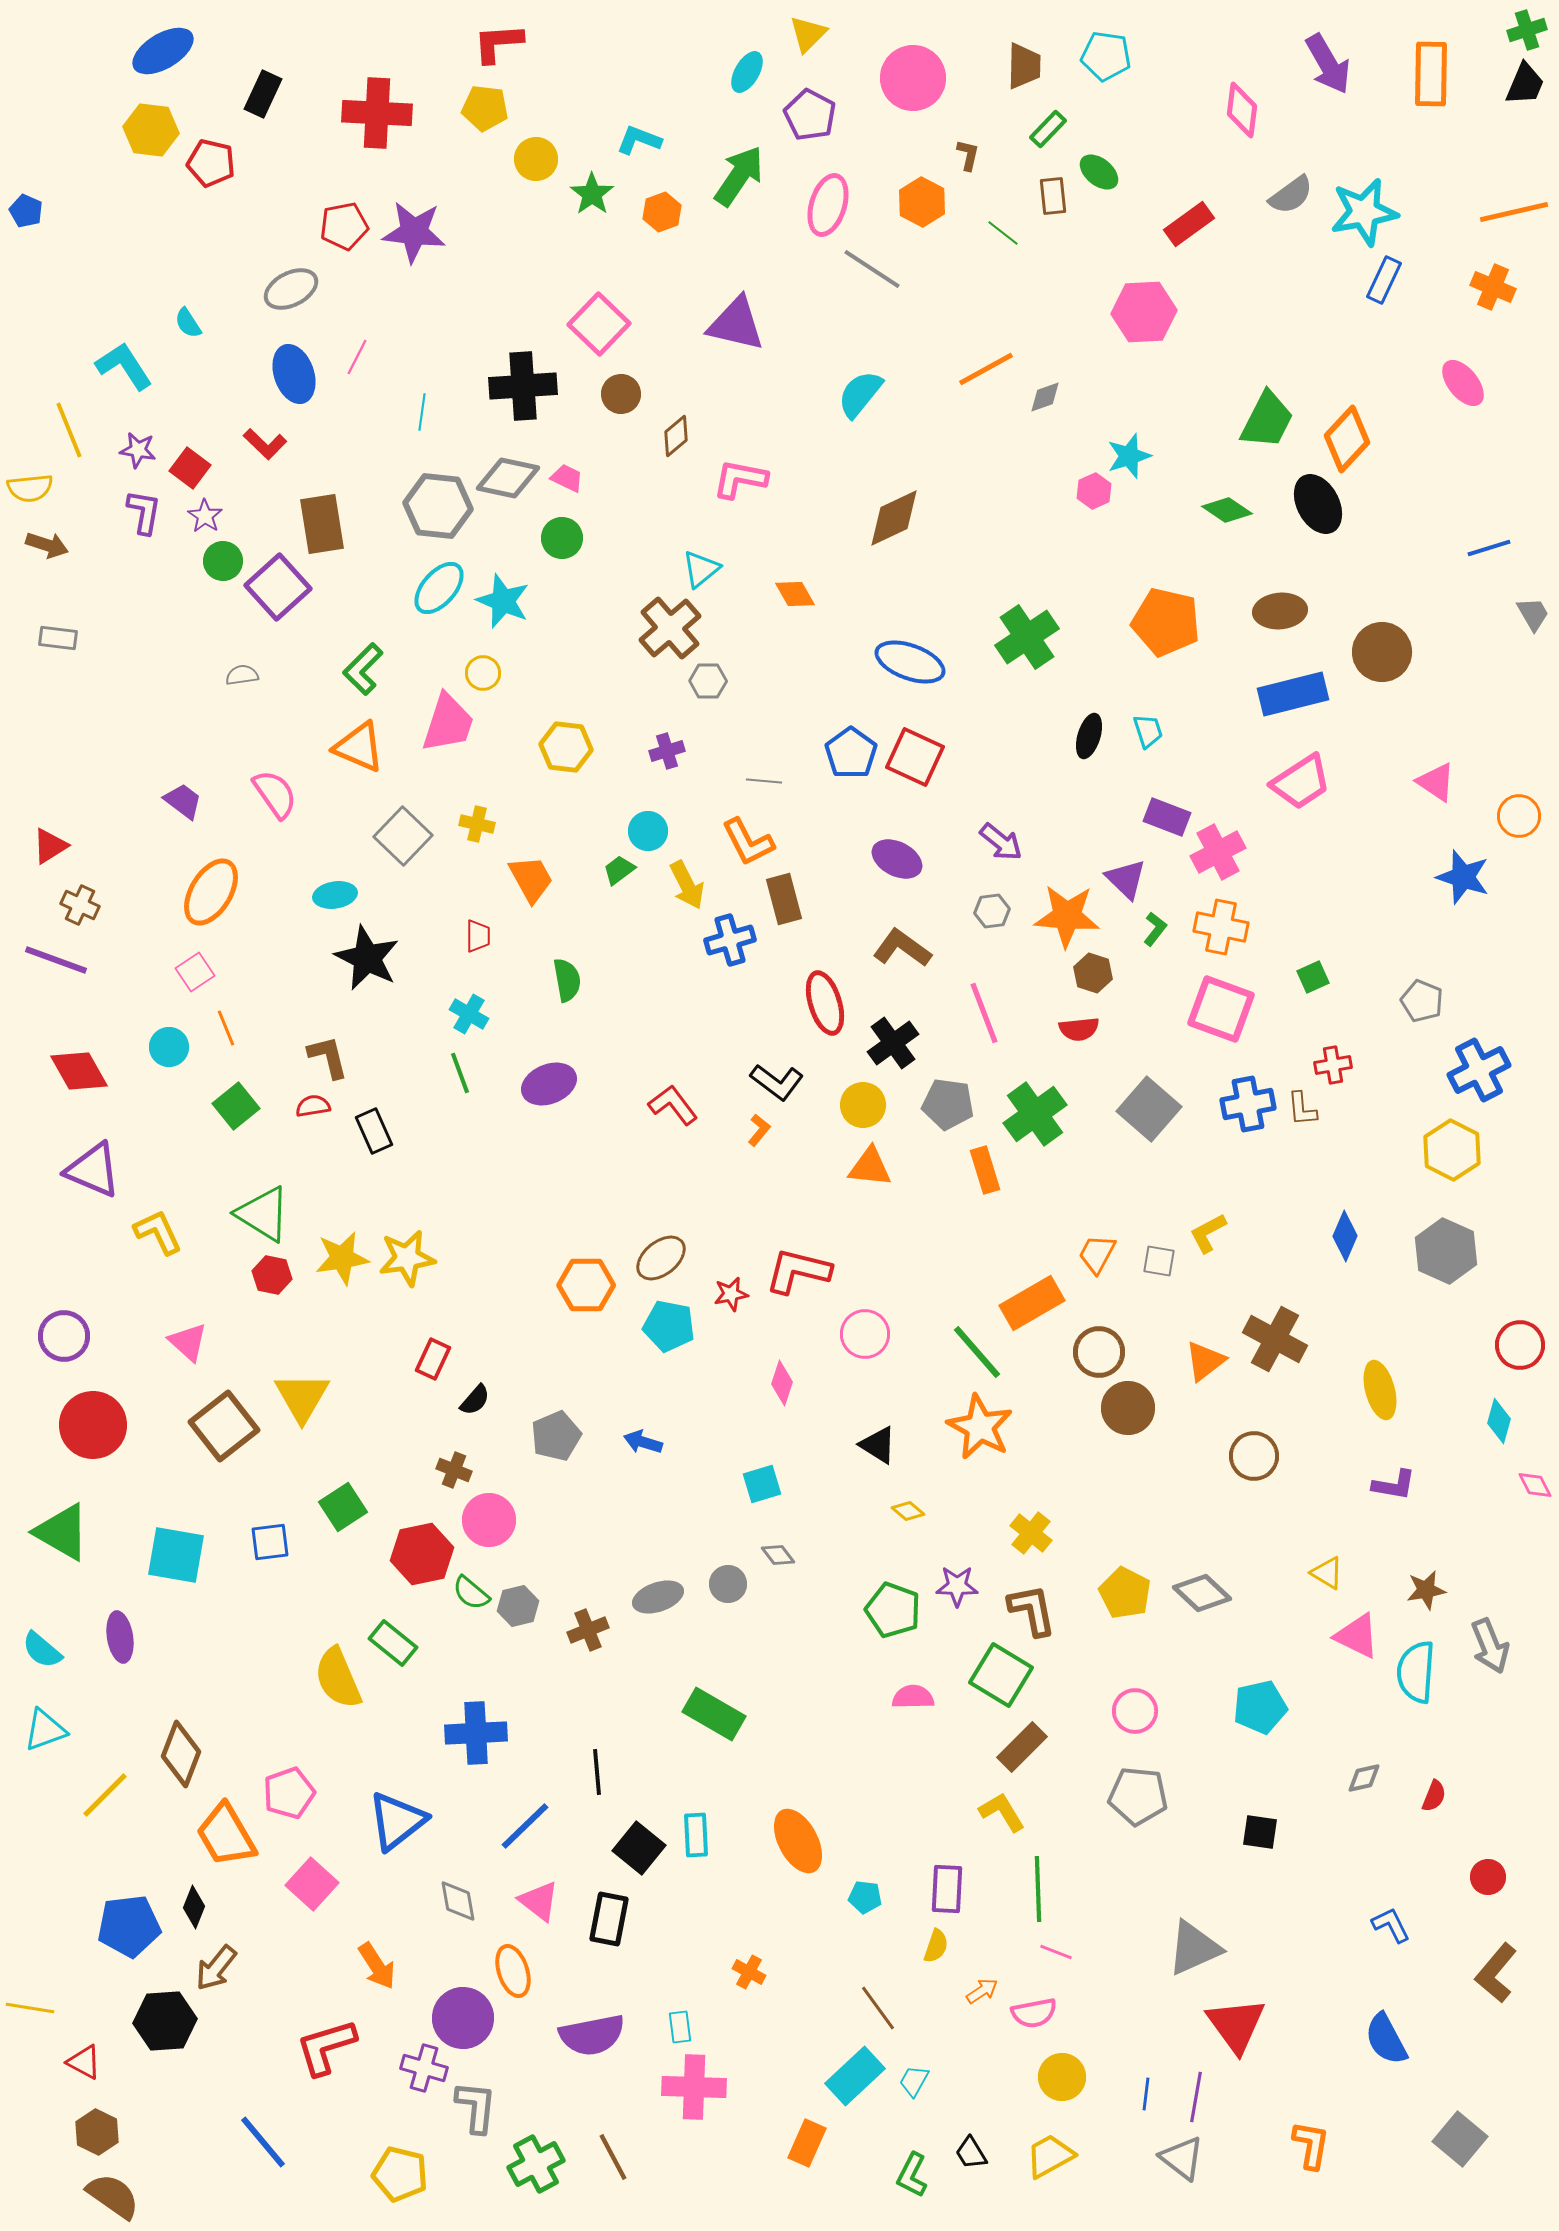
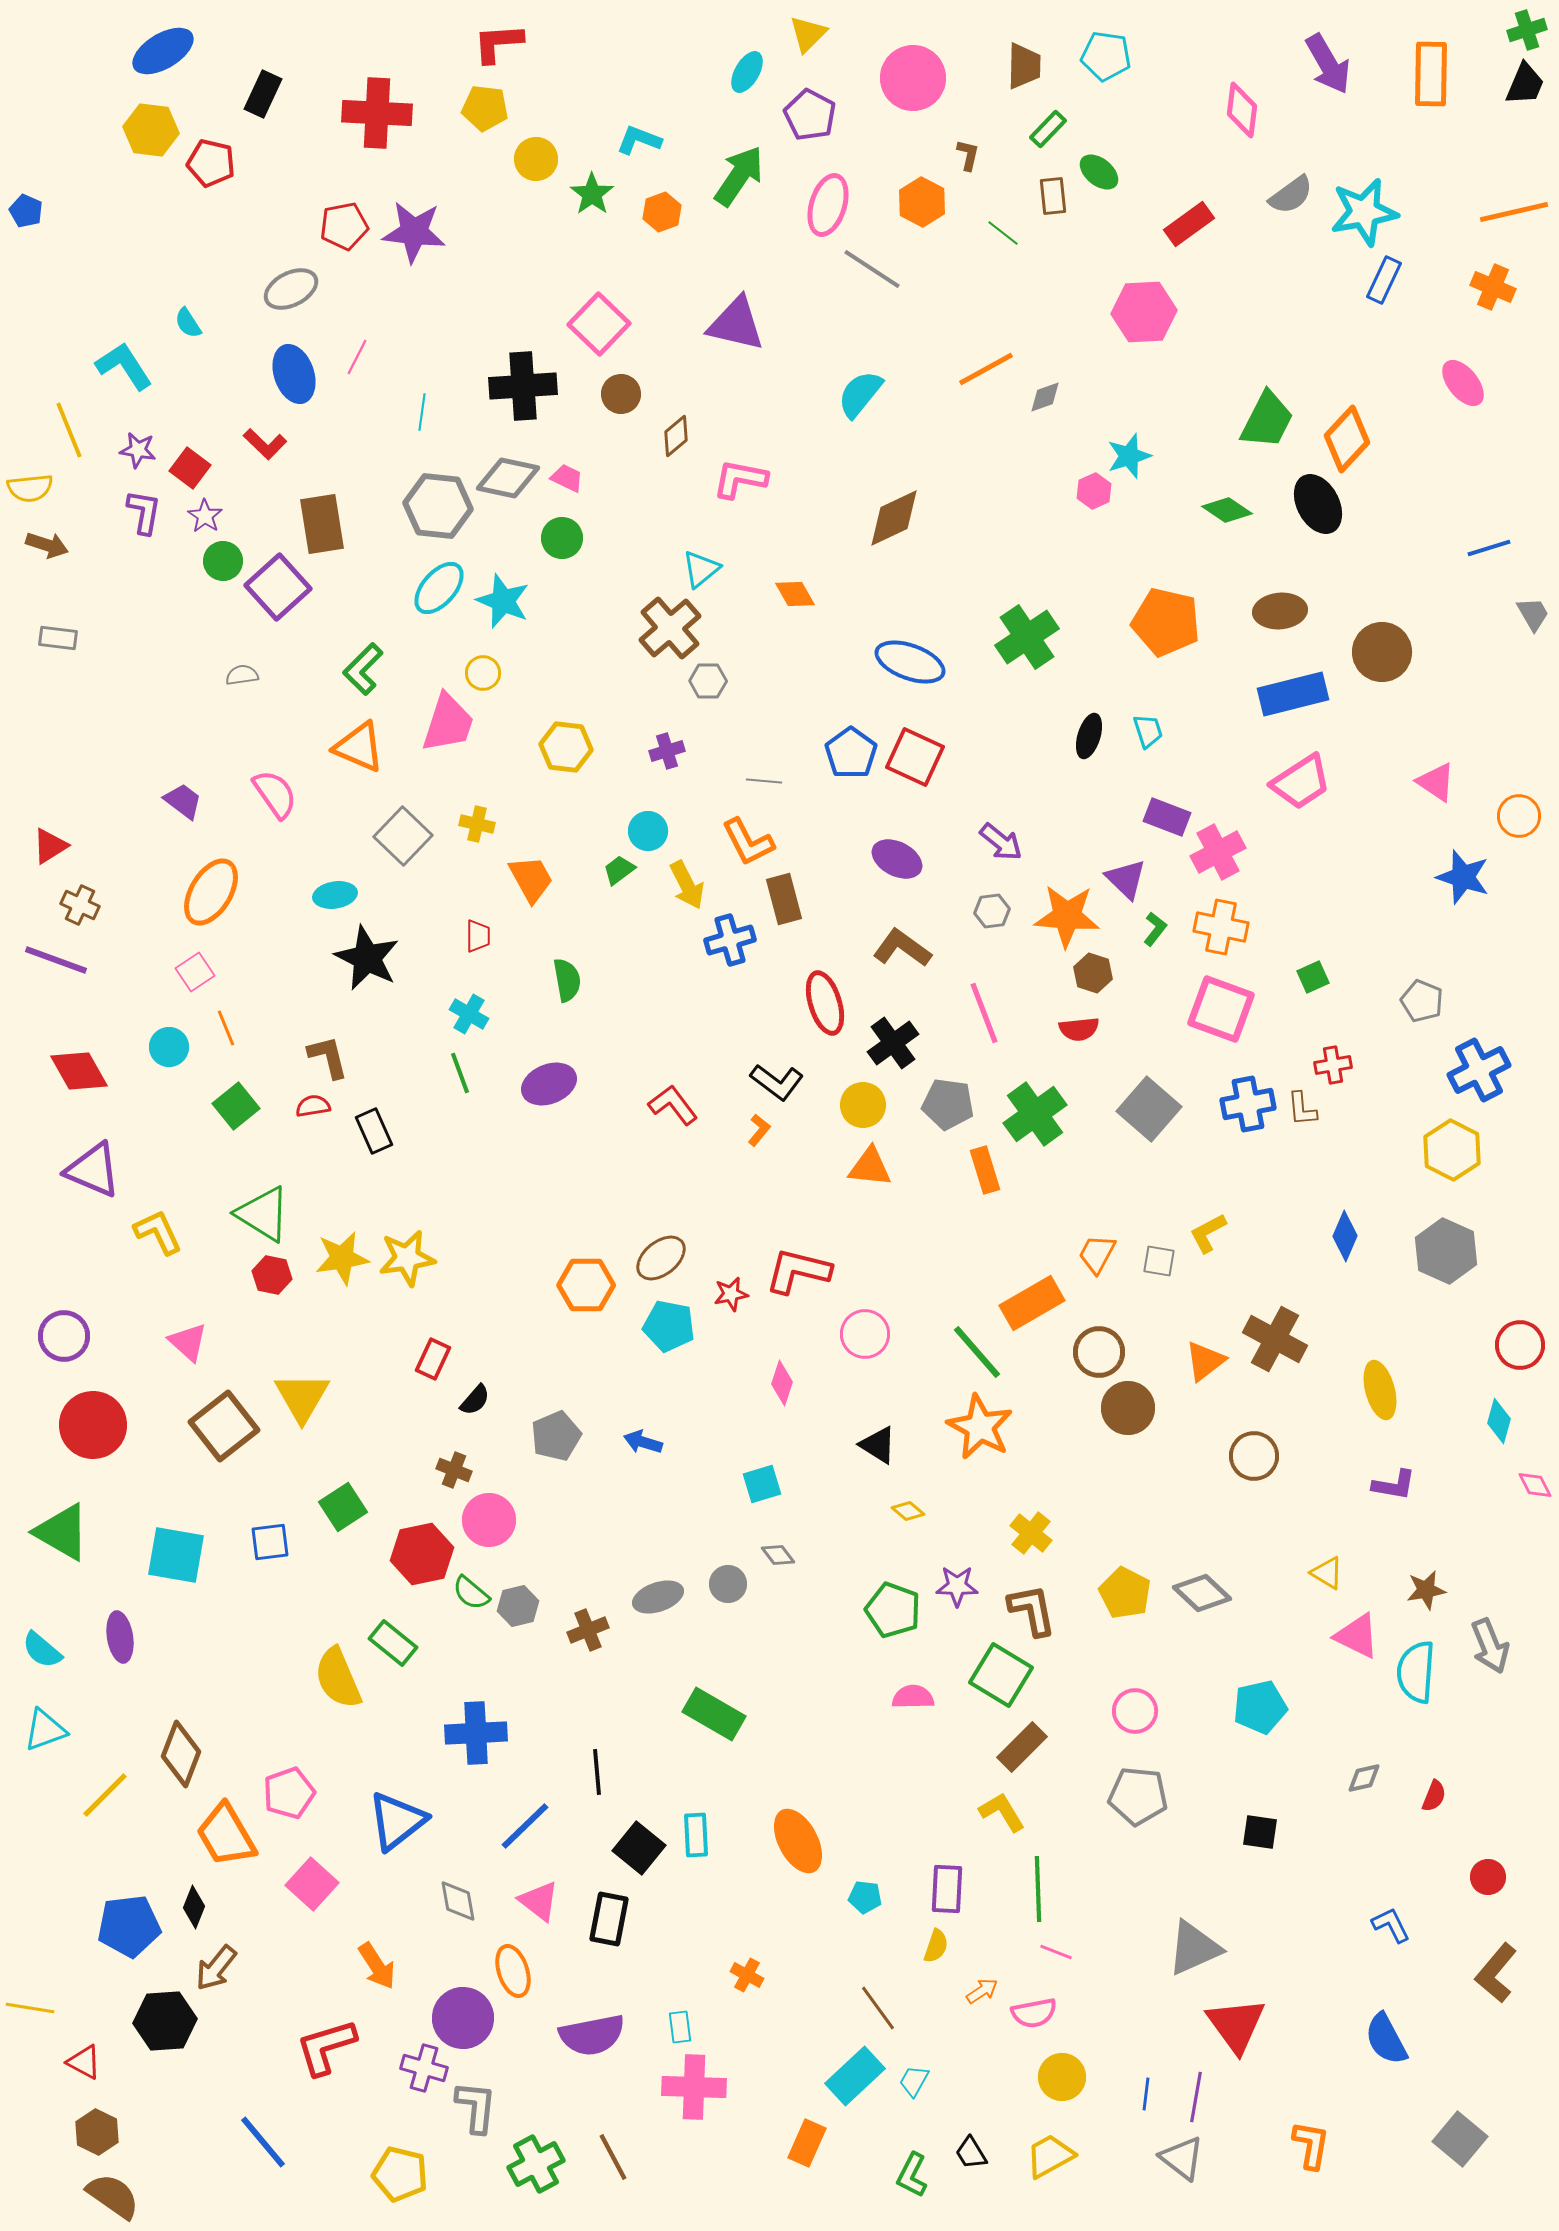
orange cross at (749, 1972): moved 2 px left, 3 px down
